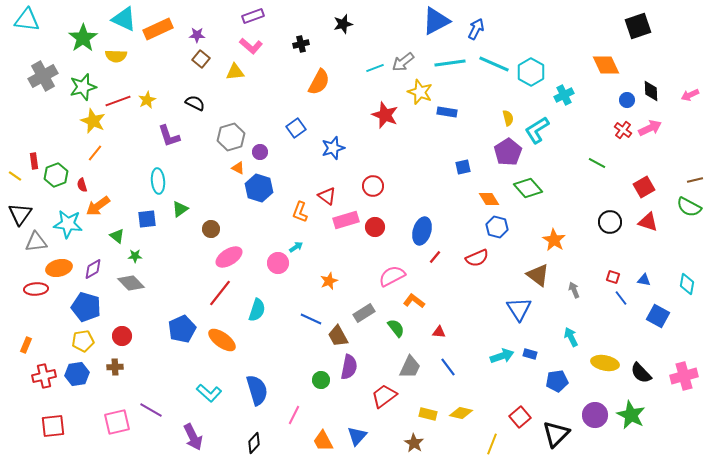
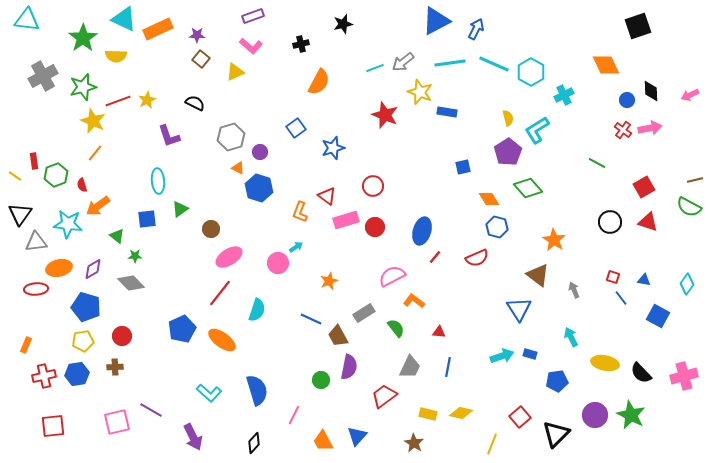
yellow triangle at (235, 72): rotated 18 degrees counterclockwise
pink arrow at (650, 128): rotated 15 degrees clockwise
cyan diamond at (687, 284): rotated 25 degrees clockwise
blue line at (448, 367): rotated 48 degrees clockwise
